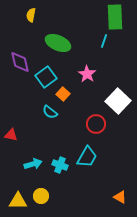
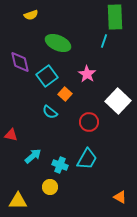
yellow semicircle: rotated 120 degrees counterclockwise
cyan square: moved 1 px right, 1 px up
orange square: moved 2 px right
red circle: moved 7 px left, 2 px up
cyan trapezoid: moved 2 px down
cyan arrow: moved 8 px up; rotated 24 degrees counterclockwise
yellow circle: moved 9 px right, 9 px up
